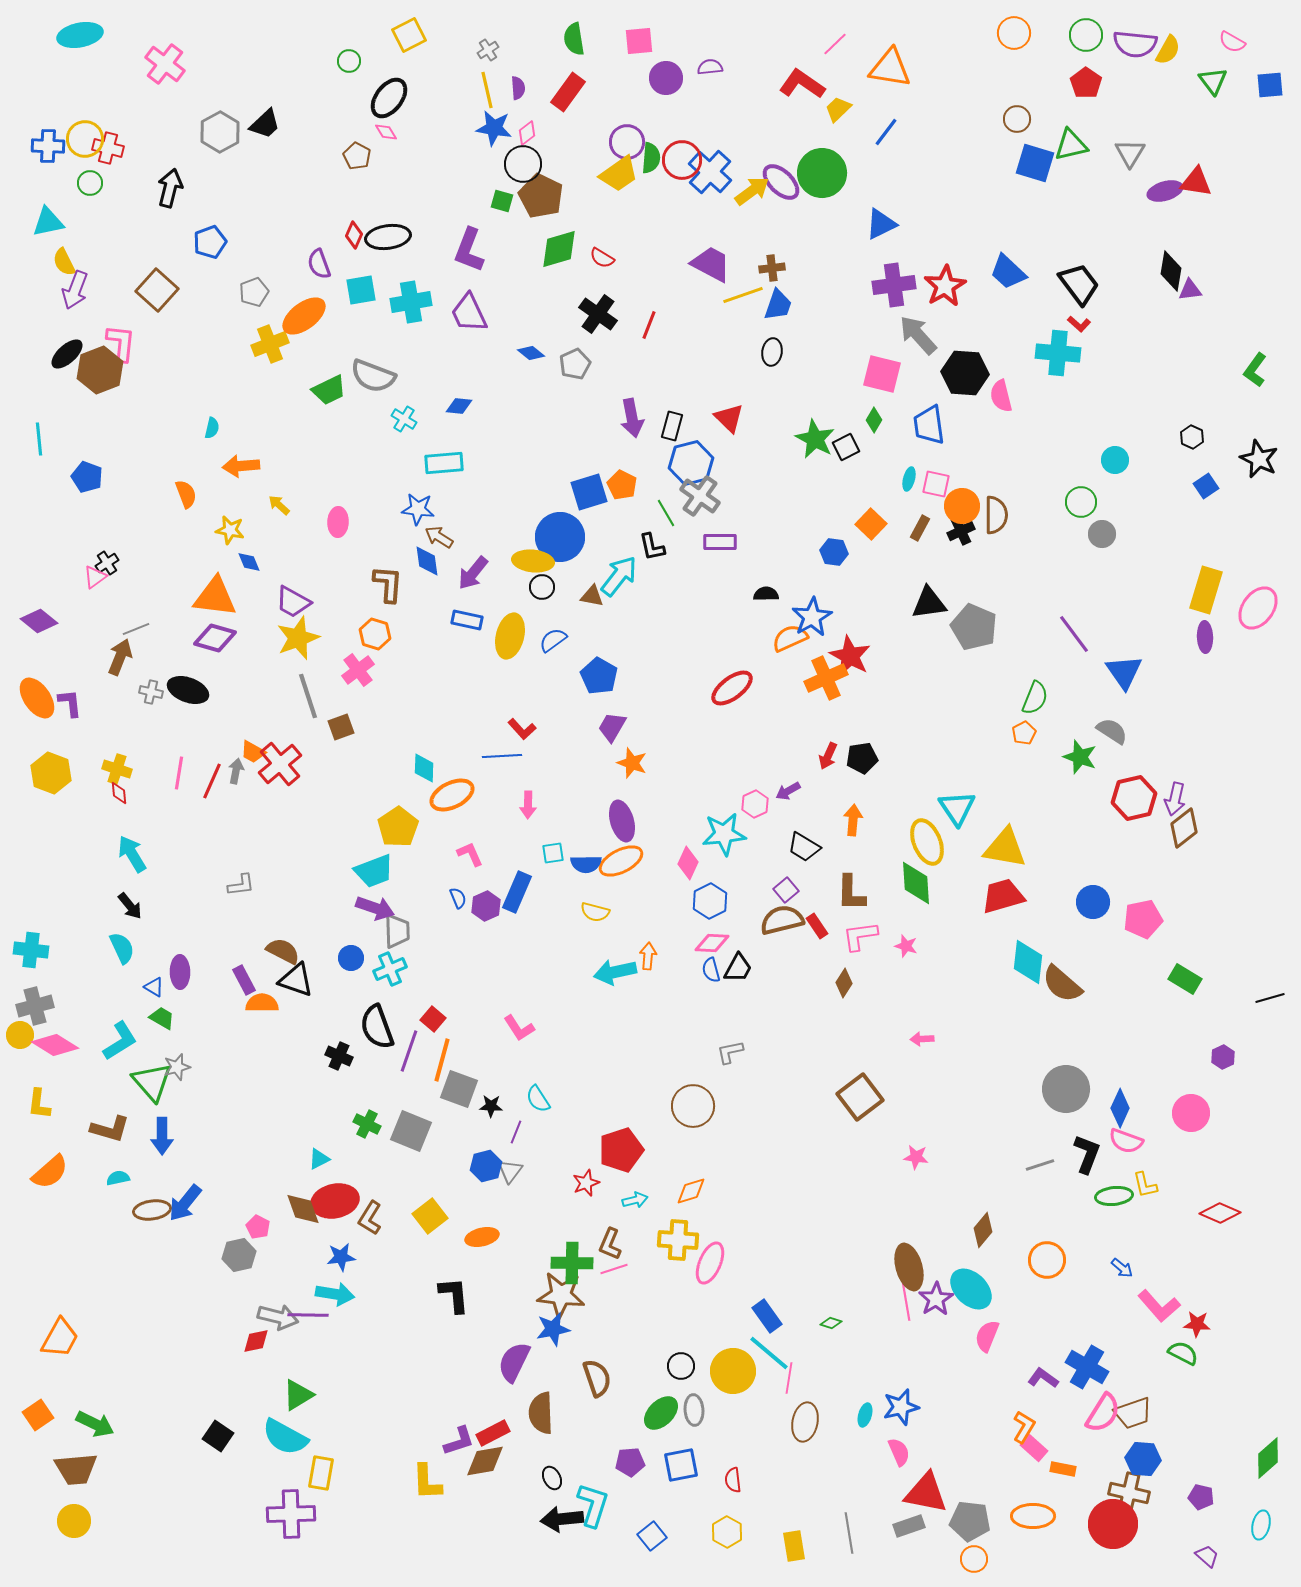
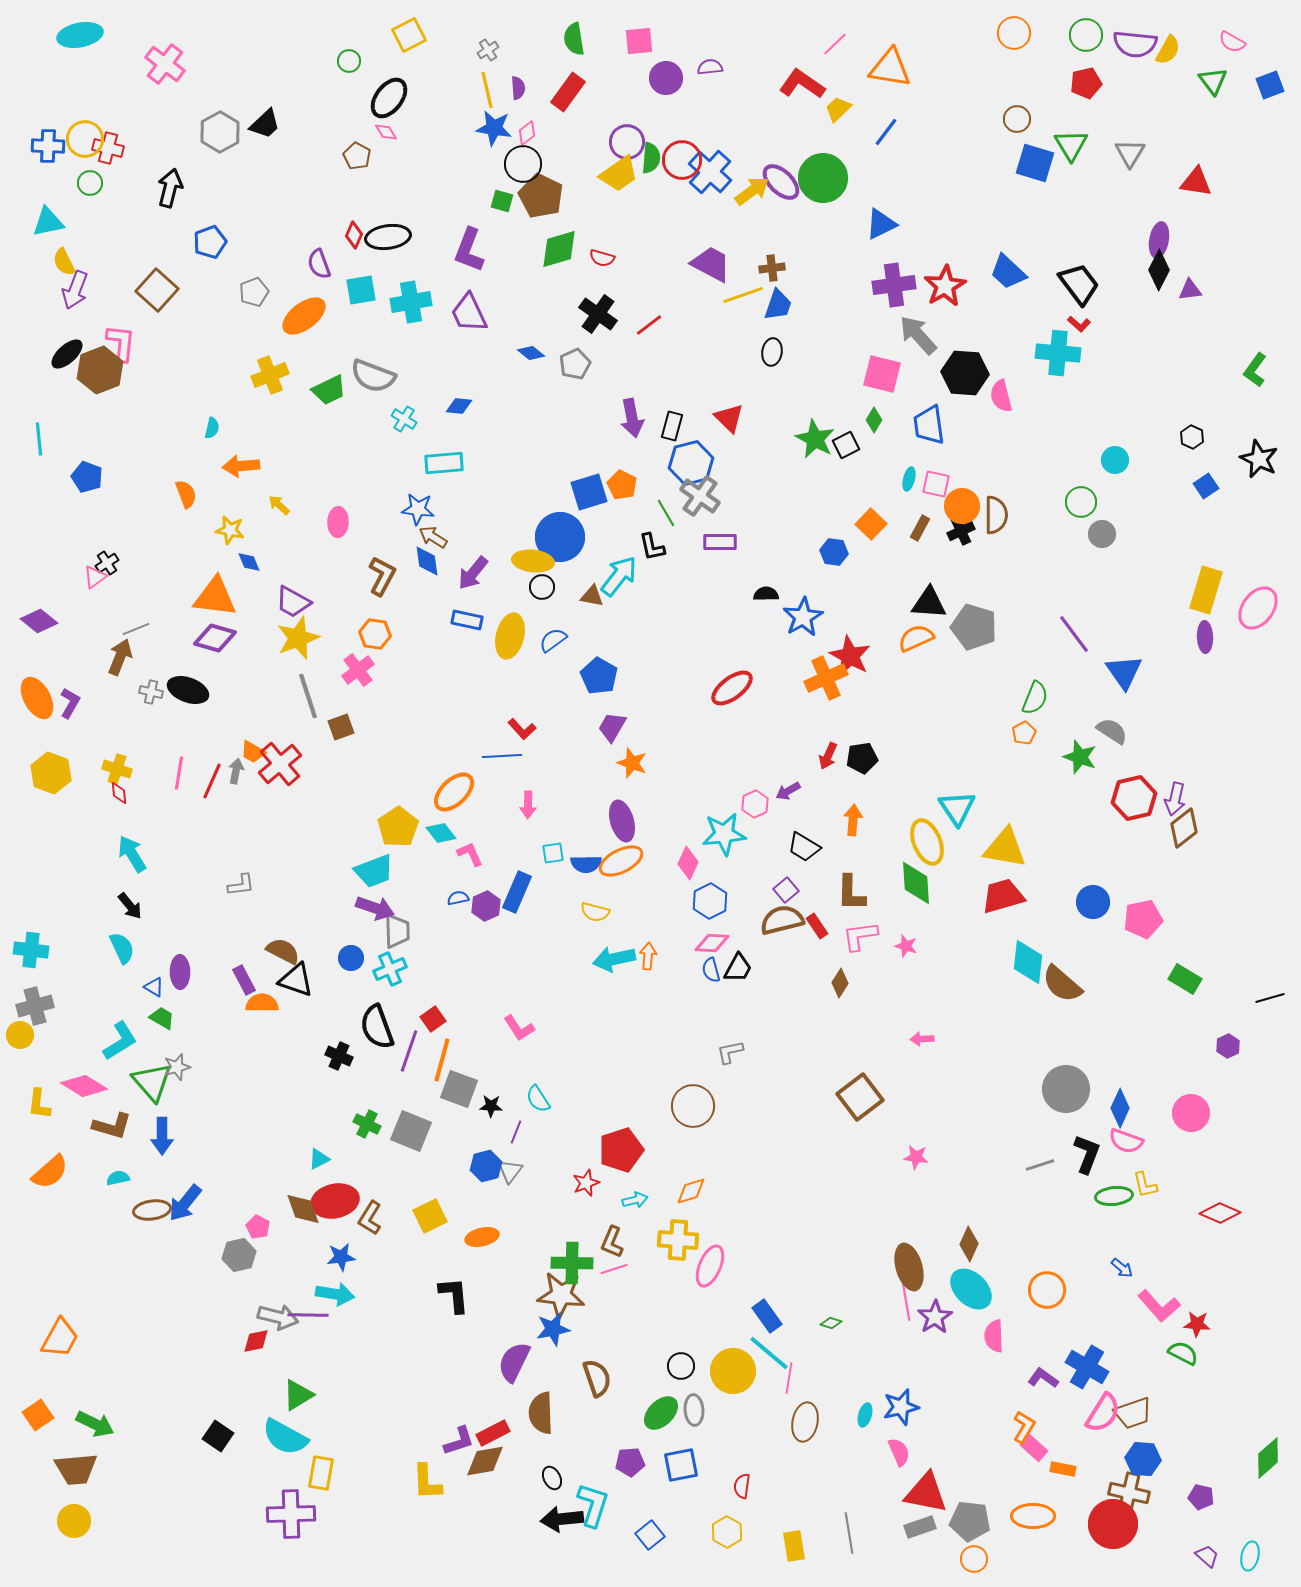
red pentagon at (1086, 83): rotated 24 degrees clockwise
blue square at (1270, 85): rotated 16 degrees counterclockwise
green triangle at (1071, 145): rotated 48 degrees counterclockwise
green circle at (822, 173): moved 1 px right, 5 px down
purple ellipse at (1165, 191): moved 6 px left, 49 px down; rotated 64 degrees counterclockwise
red semicircle at (602, 258): rotated 15 degrees counterclockwise
black diamond at (1171, 271): moved 12 px left, 1 px up; rotated 18 degrees clockwise
red line at (649, 325): rotated 32 degrees clockwise
yellow cross at (270, 344): moved 31 px down
black square at (846, 447): moved 2 px up
brown arrow at (439, 537): moved 6 px left
brown L-shape at (388, 584): moved 6 px left, 8 px up; rotated 24 degrees clockwise
black triangle at (929, 603): rotated 12 degrees clockwise
blue star at (812, 617): moved 9 px left
gray pentagon at (974, 627): rotated 6 degrees counterclockwise
orange hexagon at (375, 634): rotated 8 degrees counterclockwise
orange semicircle at (790, 638): moved 126 px right
orange ellipse at (37, 698): rotated 6 degrees clockwise
purple L-shape at (70, 703): rotated 36 degrees clockwise
cyan diamond at (424, 768): moved 17 px right, 65 px down; rotated 40 degrees counterclockwise
orange ellipse at (452, 795): moved 2 px right, 3 px up; rotated 18 degrees counterclockwise
blue semicircle at (458, 898): rotated 80 degrees counterclockwise
cyan arrow at (615, 972): moved 1 px left, 13 px up
brown diamond at (844, 983): moved 4 px left
red square at (433, 1019): rotated 15 degrees clockwise
pink diamond at (55, 1045): moved 29 px right, 41 px down
purple hexagon at (1223, 1057): moved 5 px right, 11 px up
brown L-shape at (110, 1129): moved 2 px right, 3 px up
yellow square at (430, 1216): rotated 12 degrees clockwise
brown diamond at (983, 1230): moved 14 px left, 14 px down; rotated 16 degrees counterclockwise
brown L-shape at (610, 1244): moved 2 px right, 2 px up
orange circle at (1047, 1260): moved 30 px down
pink ellipse at (710, 1263): moved 3 px down
purple star at (936, 1299): moved 1 px left, 18 px down
pink semicircle at (987, 1336): moved 7 px right; rotated 24 degrees counterclockwise
red semicircle at (733, 1480): moved 9 px right, 6 px down; rotated 15 degrees clockwise
cyan ellipse at (1261, 1525): moved 11 px left, 31 px down
gray rectangle at (909, 1526): moved 11 px right, 1 px down
blue square at (652, 1536): moved 2 px left, 1 px up
